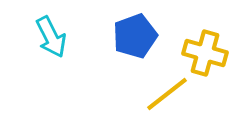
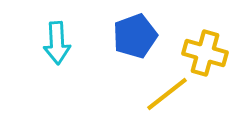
cyan arrow: moved 6 px right, 6 px down; rotated 24 degrees clockwise
